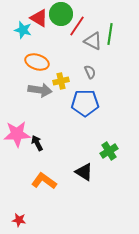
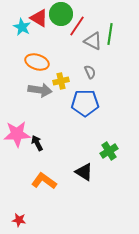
cyan star: moved 1 px left, 3 px up; rotated 12 degrees clockwise
